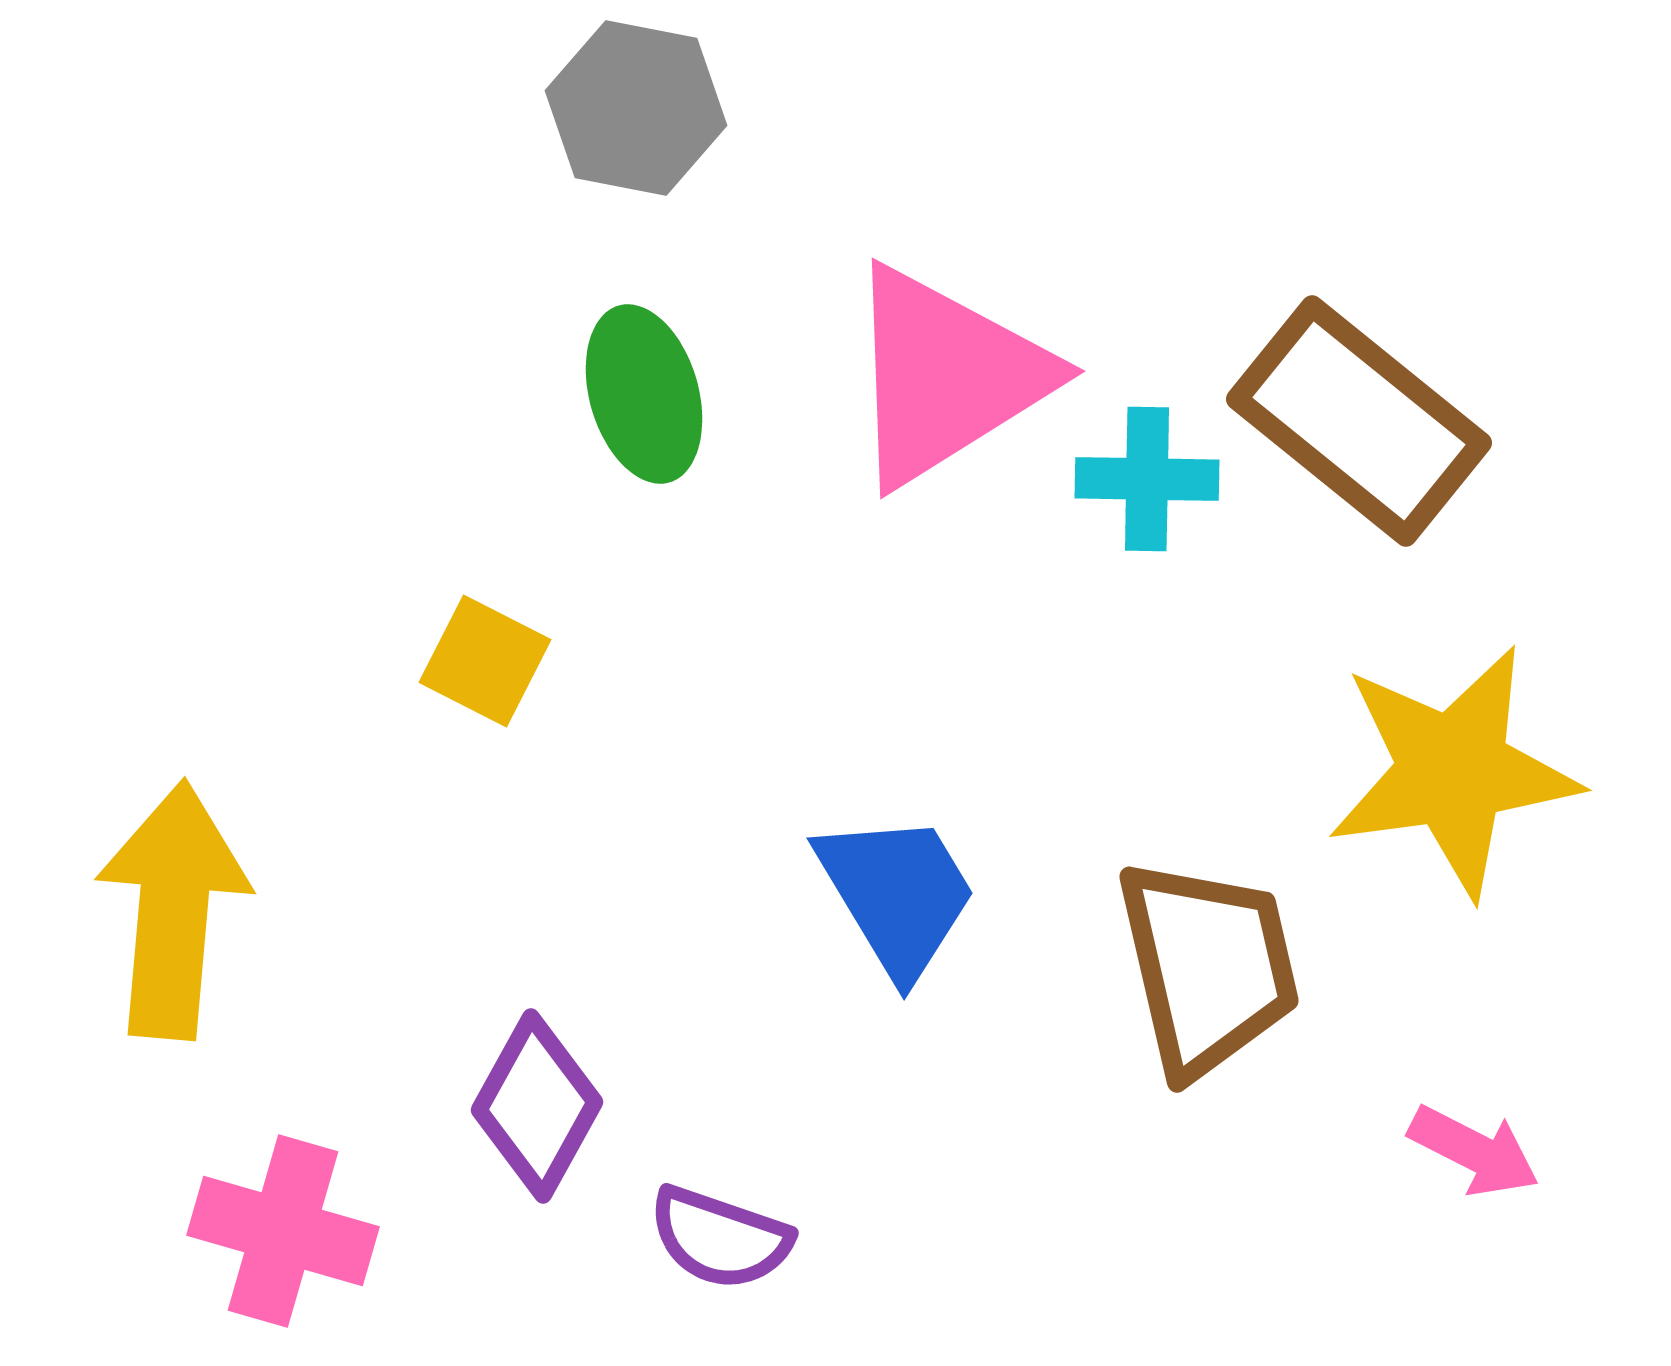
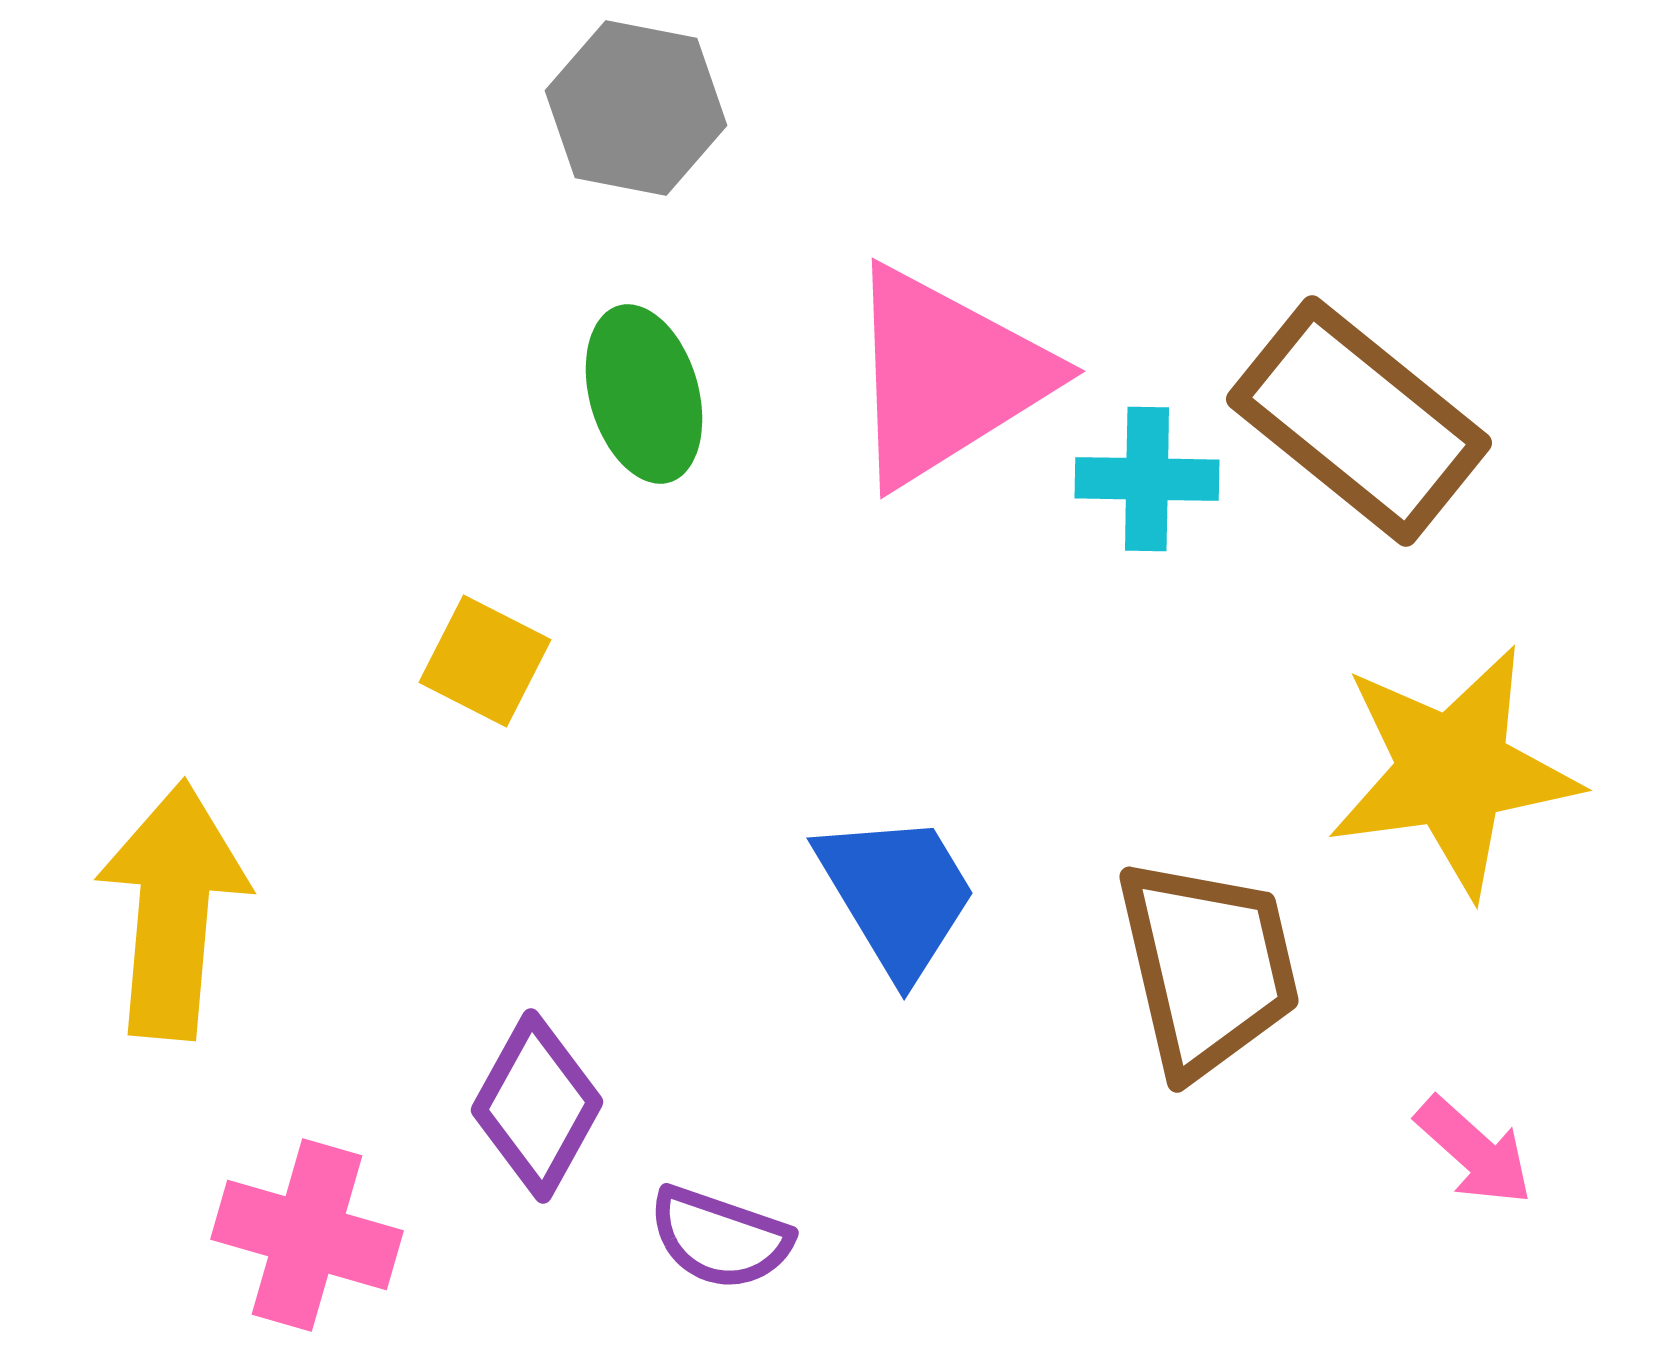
pink arrow: rotated 15 degrees clockwise
pink cross: moved 24 px right, 4 px down
